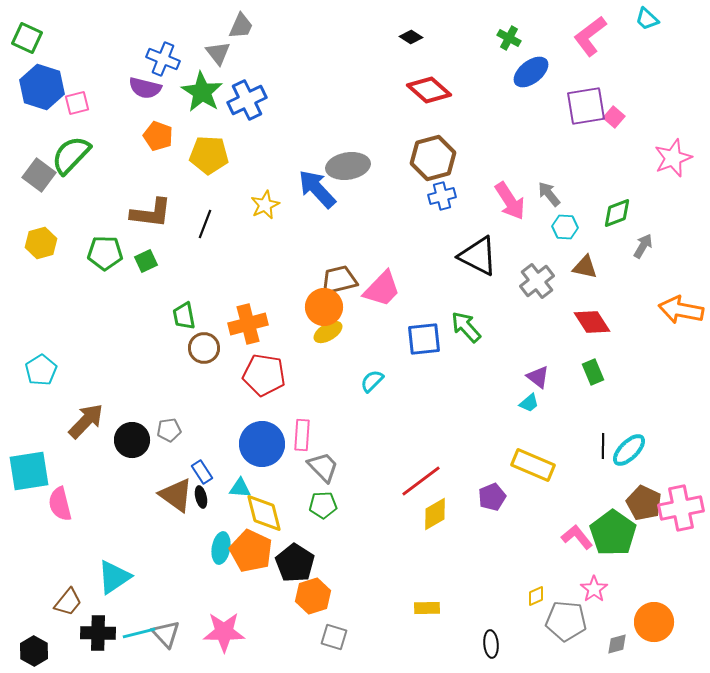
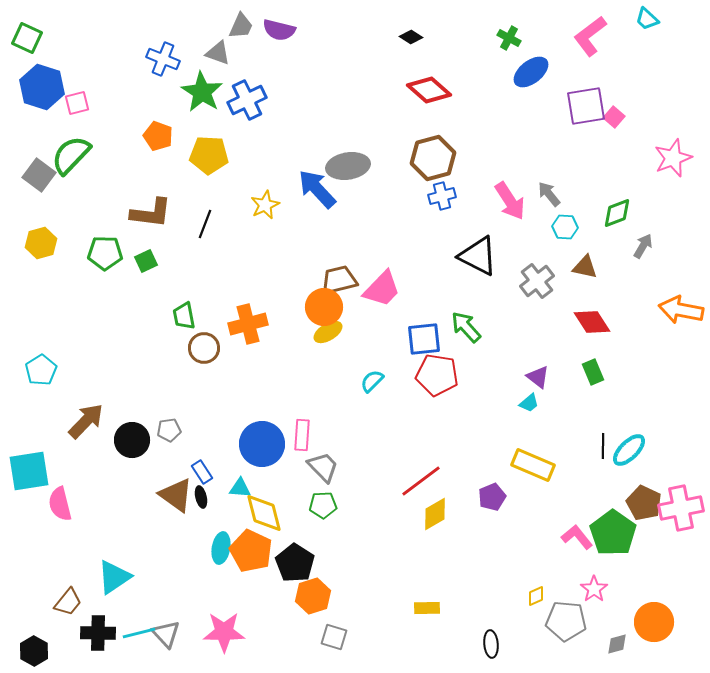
gray triangle at (218, 53): rotated 32 degrees counterclockwise
purple semicircle at (145, 88): moved 134 px right, 58 px up
red pentagon at (264, 375): moved 173 px right
